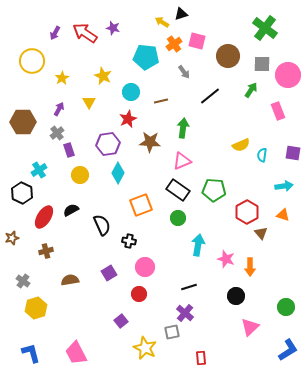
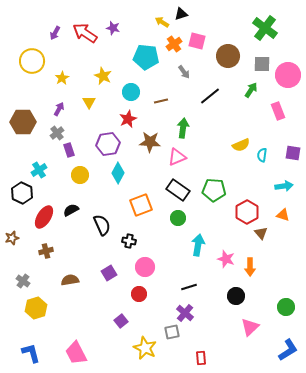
pink triangle at (182, 161): moved 5 px left, 4 px up
